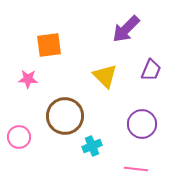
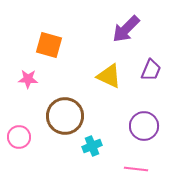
orange square: rotated 24 degrees clockwise
yellow triangle: moved 4 px right; rotated 20 degrees counterclockwise
purple circle: moved 2 px right, 2 px down
